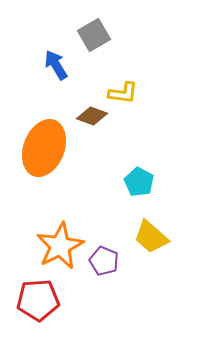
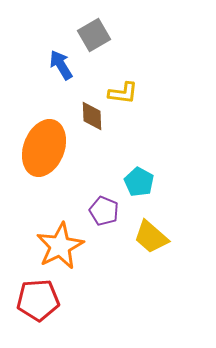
blue arrow: moved 5 px right
brown diamond: rotated 68 degrees clockwise
purple pentagon: moved 50 px up
